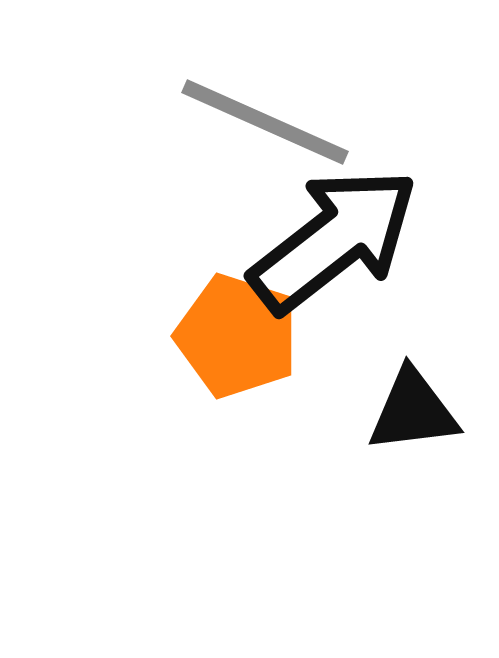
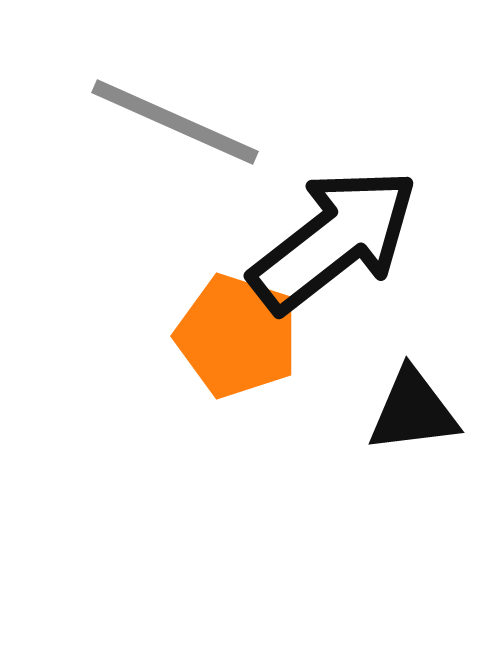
gray line: moved 90 px left
